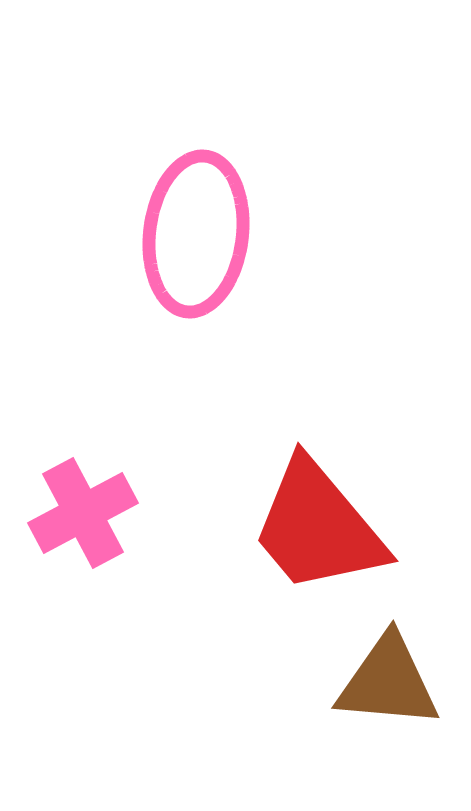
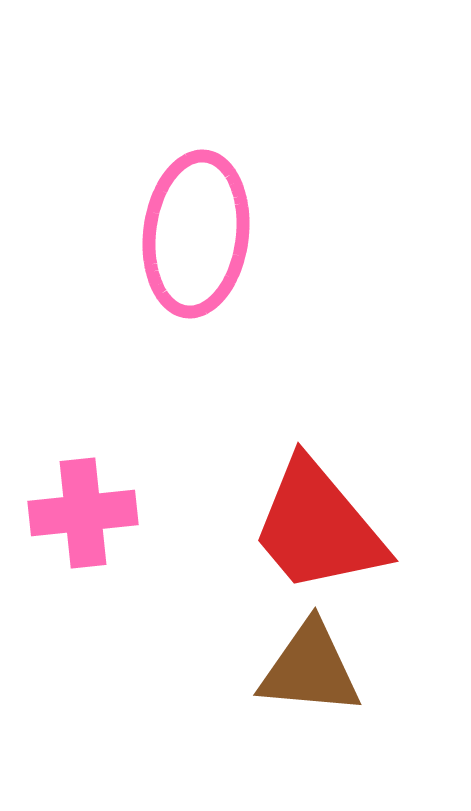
pink cross: rotated 22 degrees clockwise
brown triangle: moved 78 px left, 13 px up
